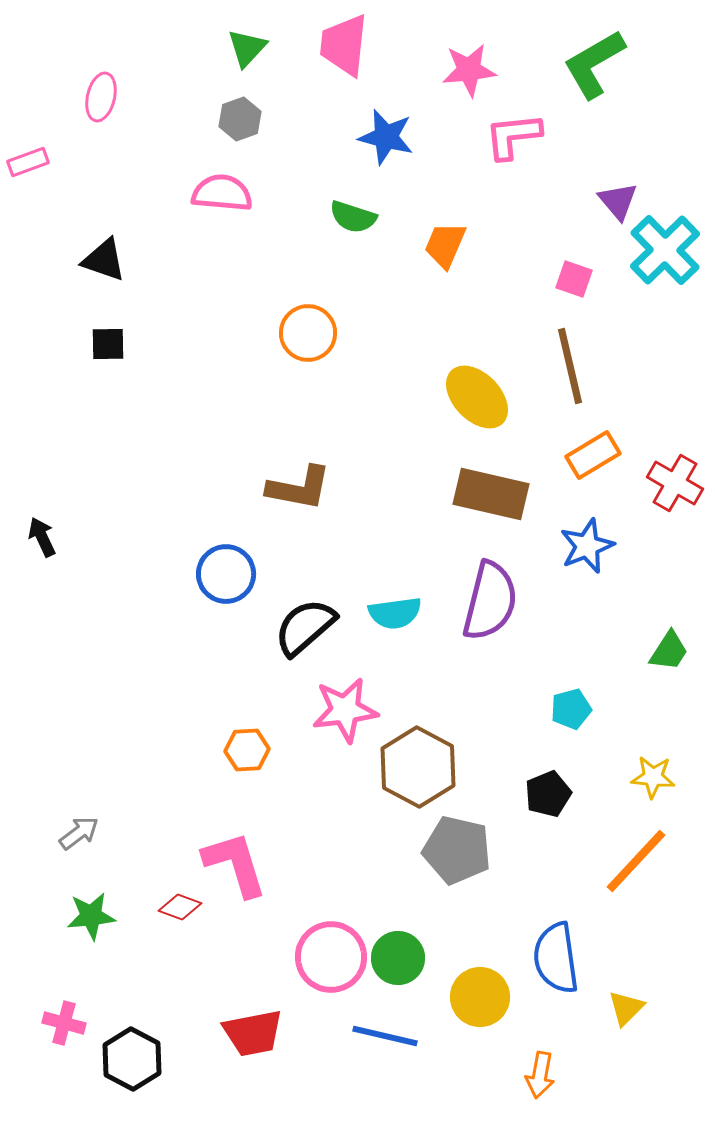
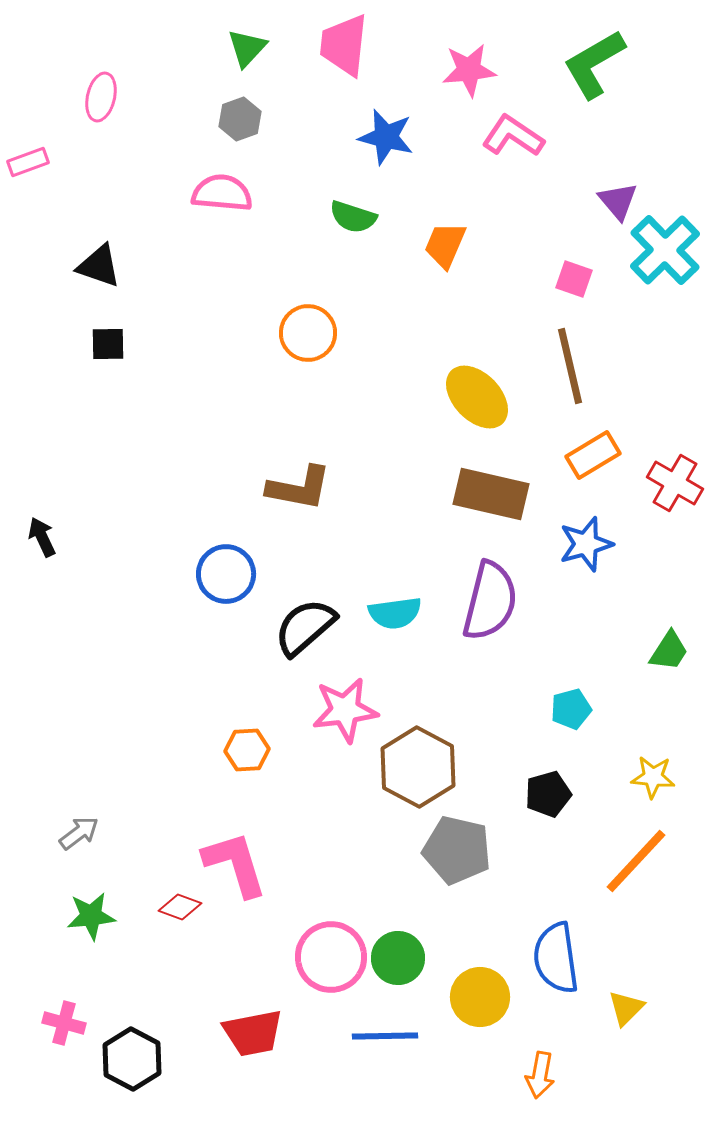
pink L-shape at (513, 136): rotated 40 degrees clockwise
black triangle at (104, 260): moved 5 px left, 6 px down
blue star at (587, 546): moved 1 px left, 2 px up; rotated 6 degrees clockwise
black pentagon at (548, 794): rotated 6 degrees clockwise
blue line at (385, 1036): rotated 14 degrees counterclockwise
